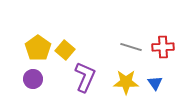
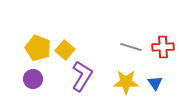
yellow pentagon: rotated 15 degrees counterclockwise
purple L-shape: moved 3 px left, 1 px up; rotated 8 degrees clockwise
